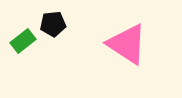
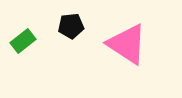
black pentagon: moved 18 px right, 2 px down
